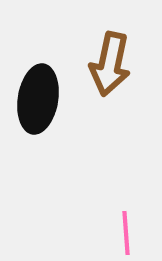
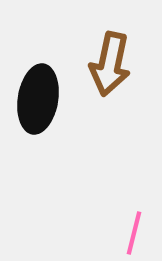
pink line: moved 8 px right; rotated 18 degrees clockwise
